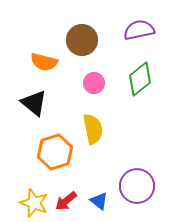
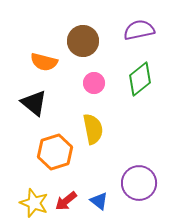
brown circle: moved 1 px right, 1 px down
purple circle: moved 2 px right, 3 px up
